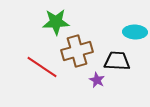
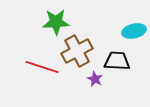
cyan ellipse: moved 1 px left, 1 px up; rotated 15 degrees counterclockwise
brown cross: rotated 12 degrees counterclockwise
red line: rotated 16 degrees counterclockwise
purple star: moved 2 px left, 1 px up
